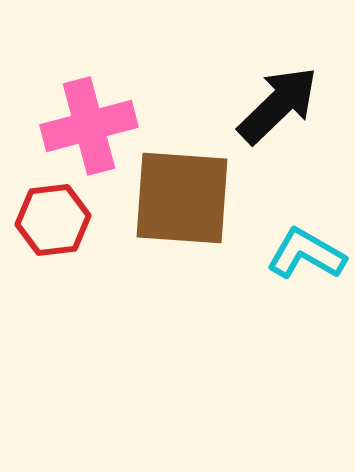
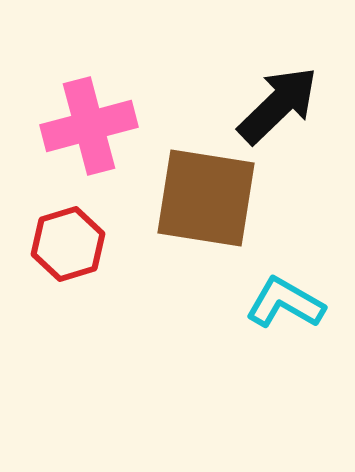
brown square: moved 24 px right; rotated 5 degrees clockwise
red hexagon: moved 15 px right, 24 px down; rotated 10 degrees counterclockwise
cyan L-shape: moved 21 px left, 49 px down
